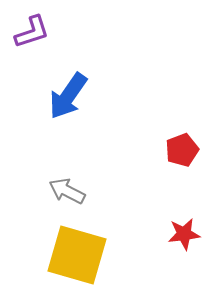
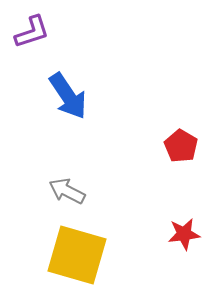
blue arrow: rotated 69 degrees counterclockwise
red pentagon: moved 1 px left, 4 px up; rotated 20 degrees counterclockwise
